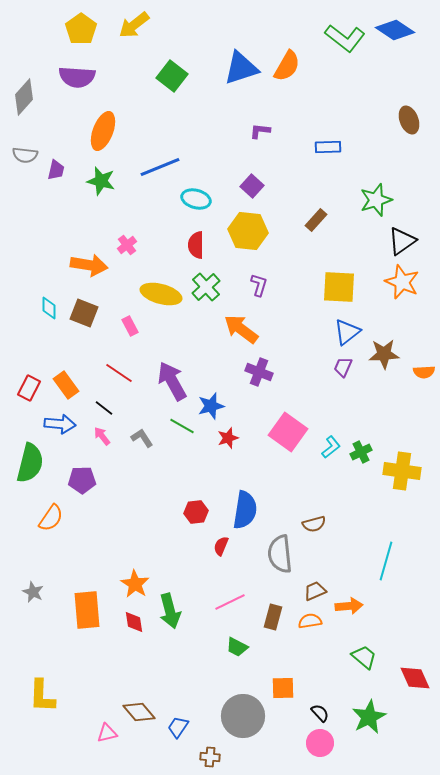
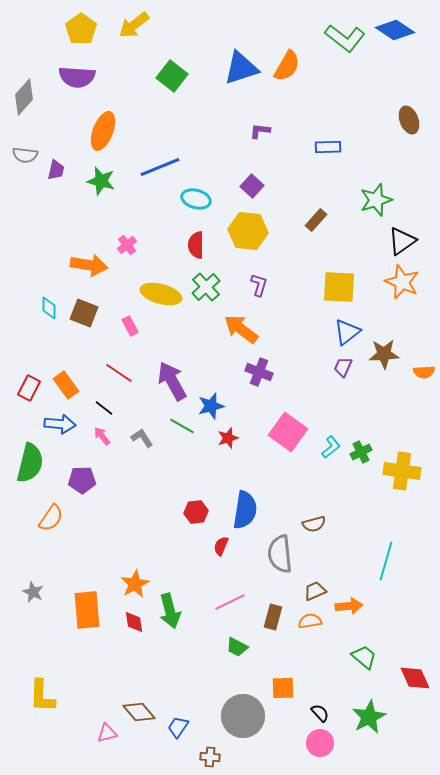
orange star at (135, 584): rotated 12 degrees clockwise
